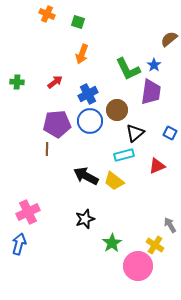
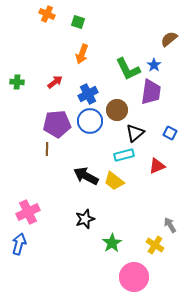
pink circle: moved 4 px left, 11 px down
